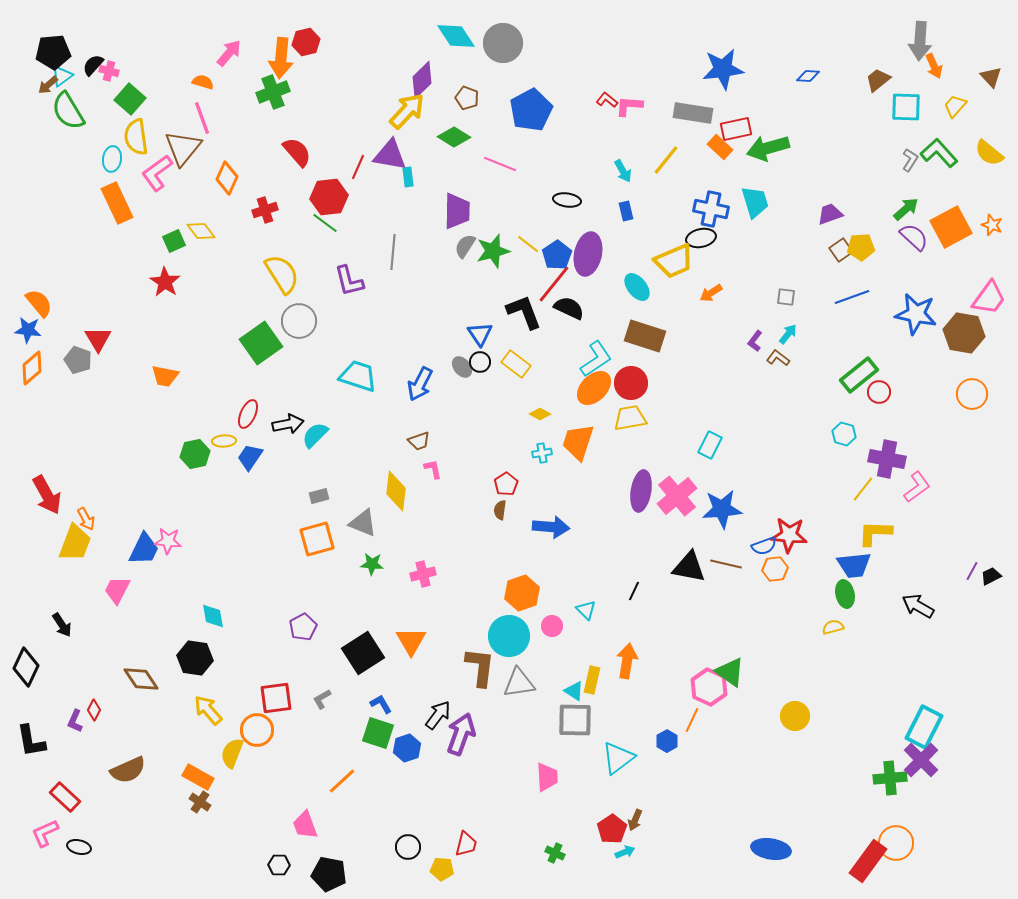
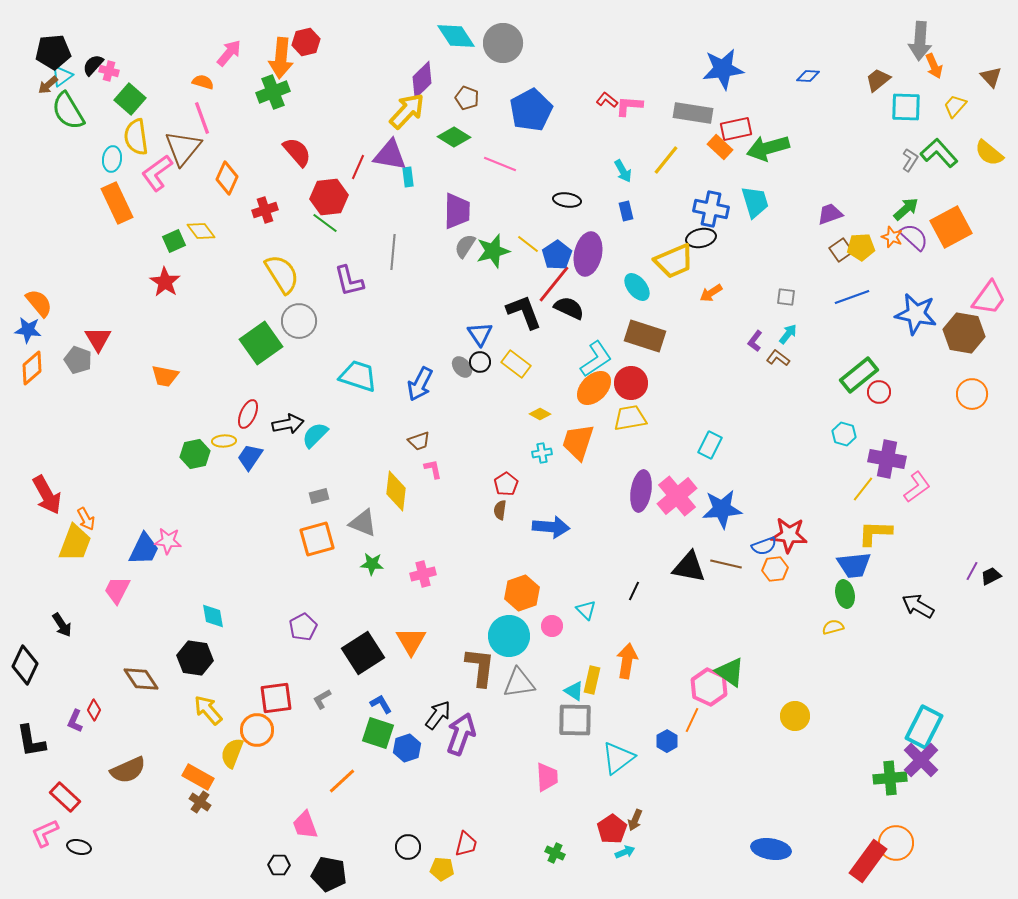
orange star at (992, 225): moved 100 px left, 12 px down
black diamond at (26, 667): moved 1 px left, 2 px up
